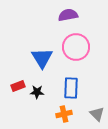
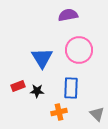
pink circle: moved 3 px right, 3 px down
black star: moved 1 px up
orange cross: moved 5 px left, 2 px up
